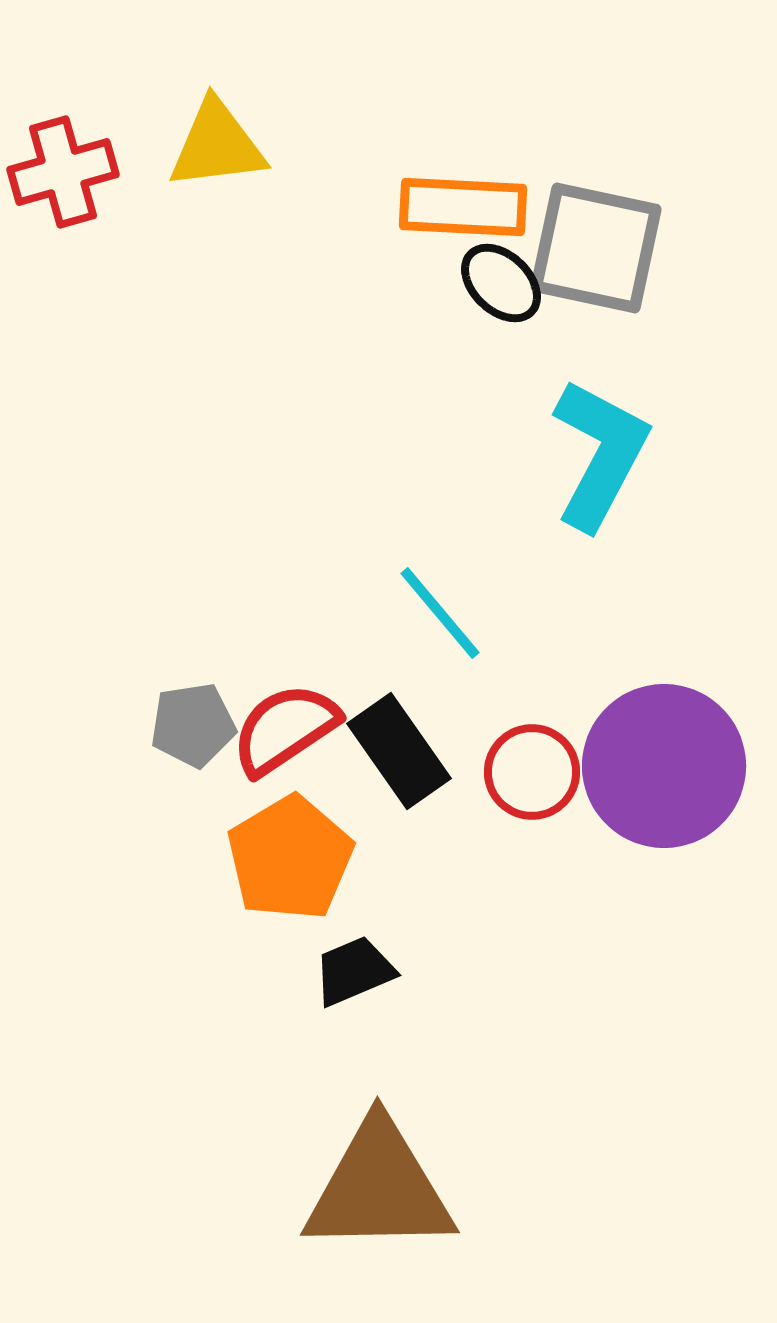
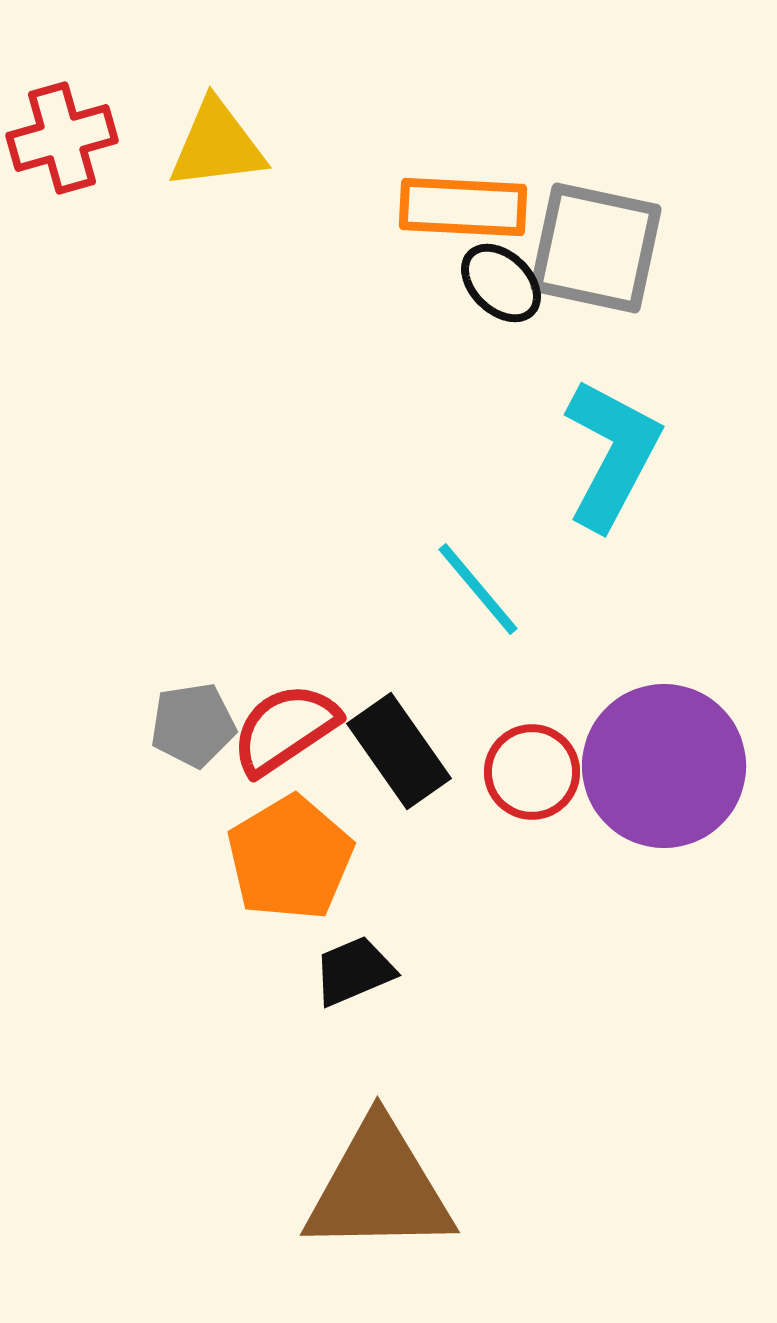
red cross: moved 1 px left, 34 px up
cyan L-shape: moved 12 px right
cyan line: moved 38 px right, 24 px up
